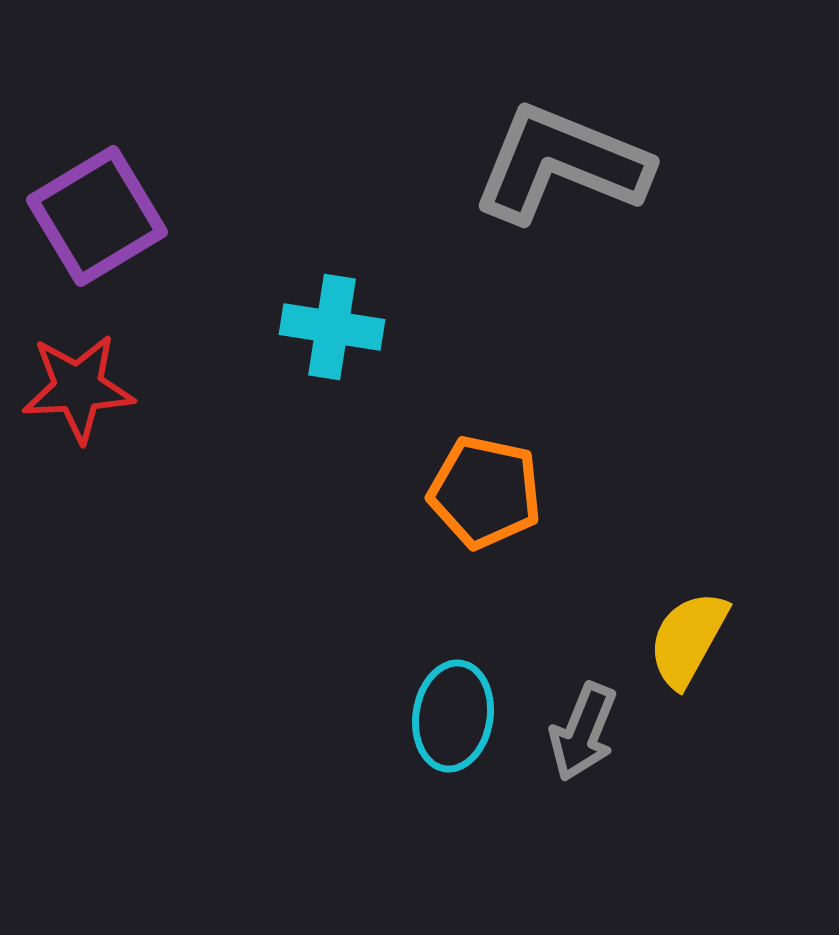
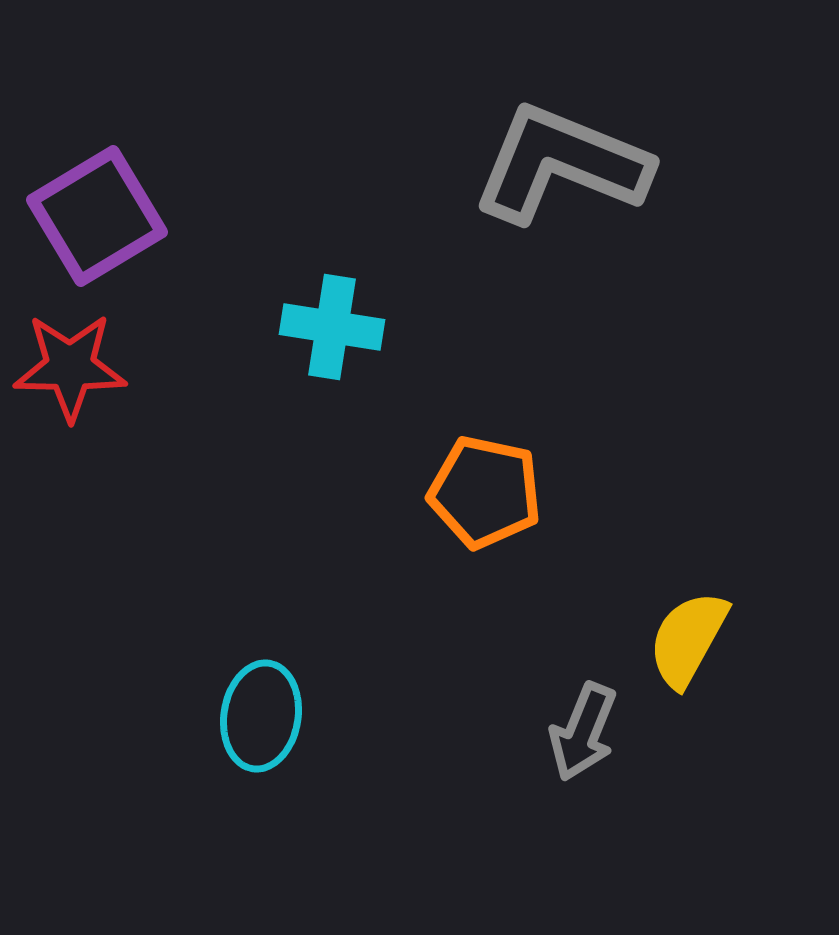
red star: moved 8 px left, 21 px up; rotated 4 degrees clockwise
cyan ellipse: moved 192 px left
